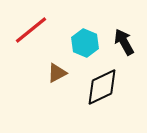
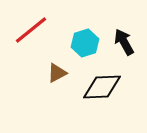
cyan hexagon: rotated 20 degrees clockwise
black diamond: rotated 24 degrees clockwise
